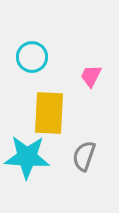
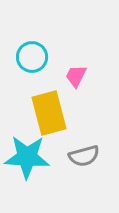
pink trapezoid: moved 15 px left
yellow rectangle: rotated 18 degrees counterclockwise
gray semicircle: rotated 124 degrees counterclockwise
